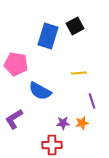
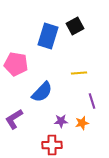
blue semicircle: moved 2 px right, 1 px down; rotated 75 degrees counterclockwise
purple star: moved 2 px left, 2 px up
